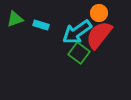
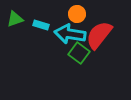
orange circle: moved 22 px left, 1 px down
cyan arrow: moved 7 px left, 2 px down; rotated 44 degrees clockwise
